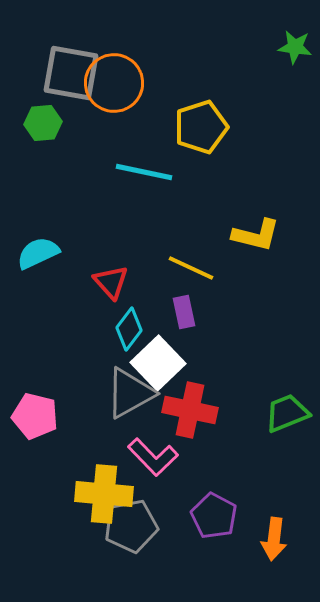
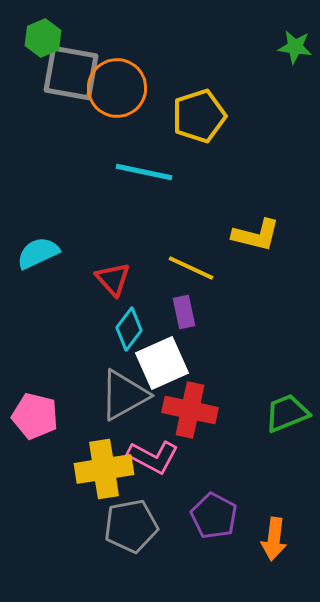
orange circle: moved 3 px right, 5 px down
green hexagon: moved 85 px up; rotated 18 degrees counterclockwise
yellow pentagon: moved 2 px left, 11 px up
red triangle: moved 2 px right, 3 px up
white square: moved 4 px right; rotated 20 degrees clockwise
gray triangle: moved 6 px left, 2 px down
pink L-shape: rotated 18 degrees counterclockwise
yellow cross: moved 25 px up; rotated 14 degrees counterclockwise
